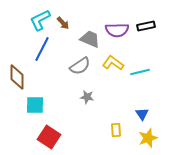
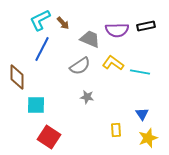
cyan line: rotated 24 degrees clockwise
cyan square: moved 1 px right
